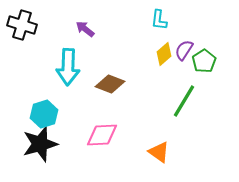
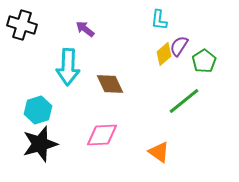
purple semicircle: moved 5 px left, 4 px up
brown diamond: rotated 44 degrees clockwise
green line: rotated 20 degrees clockwise
cyan hexagon: moved 6 px left, 4 px up
